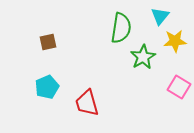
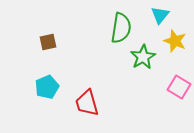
cyan triangle: moved 1 px up
yellow star: rotated 25 degrees clockwise
